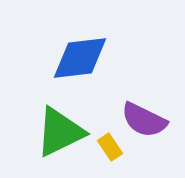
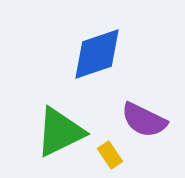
blue diamond: moved 17 px right, 4 px up; rotated 12 degrees counterclockwise
yellow rectangle: moved 8 px down
